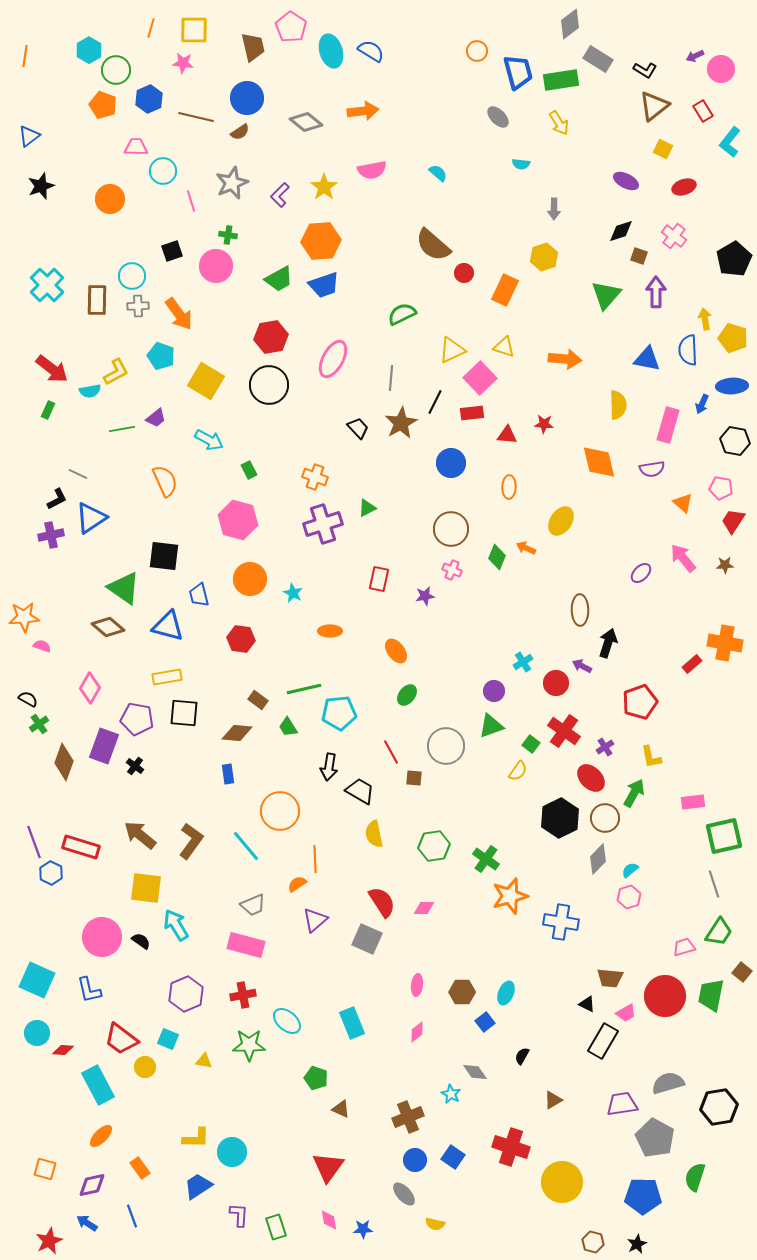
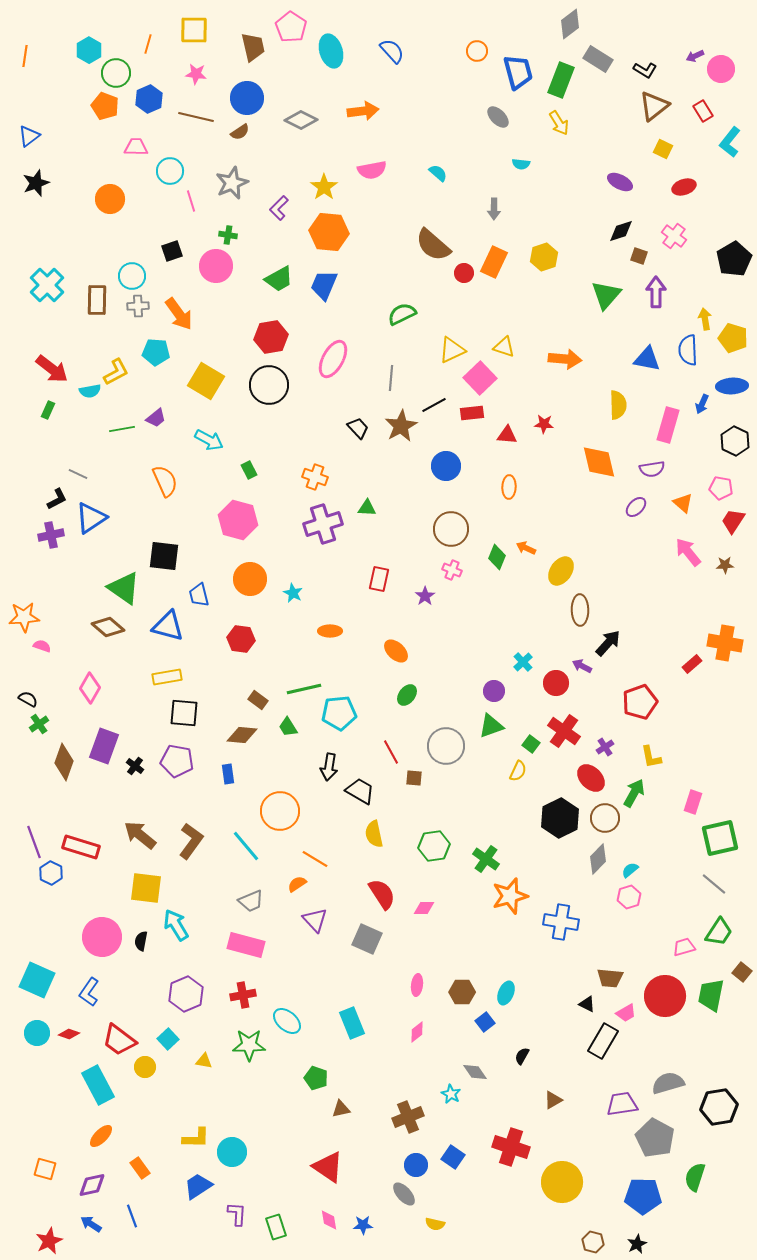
orange line at (151, 28): moved 3 px left, 16 px down
blue semicircle at (371, 51): moved 21 px right; rotated 16 degrees clockwise
pink star at (183, 63): moved 13 px right, 11 px down
green circle at (116, 70): moved 3 px down
green rectangle at (561, 80): rotated 60 degrees counterclockwise
orange pentagon at (103, 105): moved 2 px right, 1 px down
gray diamond at (306, 122): moved 5 px left, 2 px up; rotated 12 degrees counterclockwise
cyan circle at (163, 171): moved 7 px right
purple ellipse at (626, 181): moved 6 px left, 1 px down
black star at (41, 186): moved 5 px left, 3 px up
purple L-shape at (280, 195): moved 1 px left, 13 px down
gray arrow at (554, 209): moved 60 px left
orange hexagon at (321, 241): moved 8 px right, 9 px up; rotated 9 degrees clockwise
blue trapezoid at (324, 285): rotated 132 degrees clockwise
orange rectangle at (505, 290): moved 11 px left, 28 px up
cyan pentagon at (161, 356): moved 5 px left, 4 px up; rotated 16 degrees counterclockwise
black line at (435, 402): moved 1 px left, 3 px down; rotated 35 degrees clockwise
brown star at (401, 423): moved 3 px down
black hexagon at (735, 441): rotated 16 degrees clockwise
blue circle at (451, 463): moved 5 px left, 3 px down
green triangle at (367, 508): rotated 30 degrees clockwise
yellow ellipse at (561, 521): moved 50 px down
pink arrow at (683, 558): moved 5 px right, 6 px up
purple ellipse at (641, 573): moved 5 px left, 66 px up
purple star at (425, 596): rotated 24 degrees counterclockwise
black arrow at (608, 643): rotated 24 degrees clockwise
orange ellipse at (396, 651): rotated 10 degrees counterclockwise
cyan cross at (523, 662): rotated 12 degrees counterclockwise
purple pentagon at (137, 719): moved 40 px right, 42 px down
brown diamond at (237, 733): moved 5 px right, 2 px down
yellow semicircle at (518, 771): rotated 10 degrees counterclockwise
pink rectangle at (693, 802): rotated 65 degrees counterclockwise
green square at (724, 836): moved 4 px left, 2 px down
orange line at (315, 859): rotated 56 degrees counterclockwise
gray line at (714, 884): rotated 32 degrees counterclockwise
red semicircle at (382, 902): moved 8 px up
gray trapezoid at (253, 905): moved 2 px left, 4 px up
purple triangle at (315, 920): rotated 32 degrees counterclockwise
black semicircle at (141, 941): rotated 114 degrees counterclockwise
blue L-shape at (89, 990): moved 2 px down; rotated 48 degrees clockwise
red trapezoid at (121, 1039): moved 2 px left, 1 px down
cyan square at (168, 1039): rotated 25 degrees clockwise
red diamond at (63, 1050): moved 6 px right, 16 px up; rotated 15 degrees clockwise
brown triangle at (341, 1109): rotated 36 degrees counterclockwise
blue circle at (415, 1160): moved 1 px right, 5 px down
red triangle at (328, 1167): rotated 32 degrees counterclockwise
purple L-shape at (239, 1215): moved 2 px left, 1 px up
blue arrow at (87, 1223): moved 4 px right, 1 px down
blue star at (363, 1229): moved 4 px up
